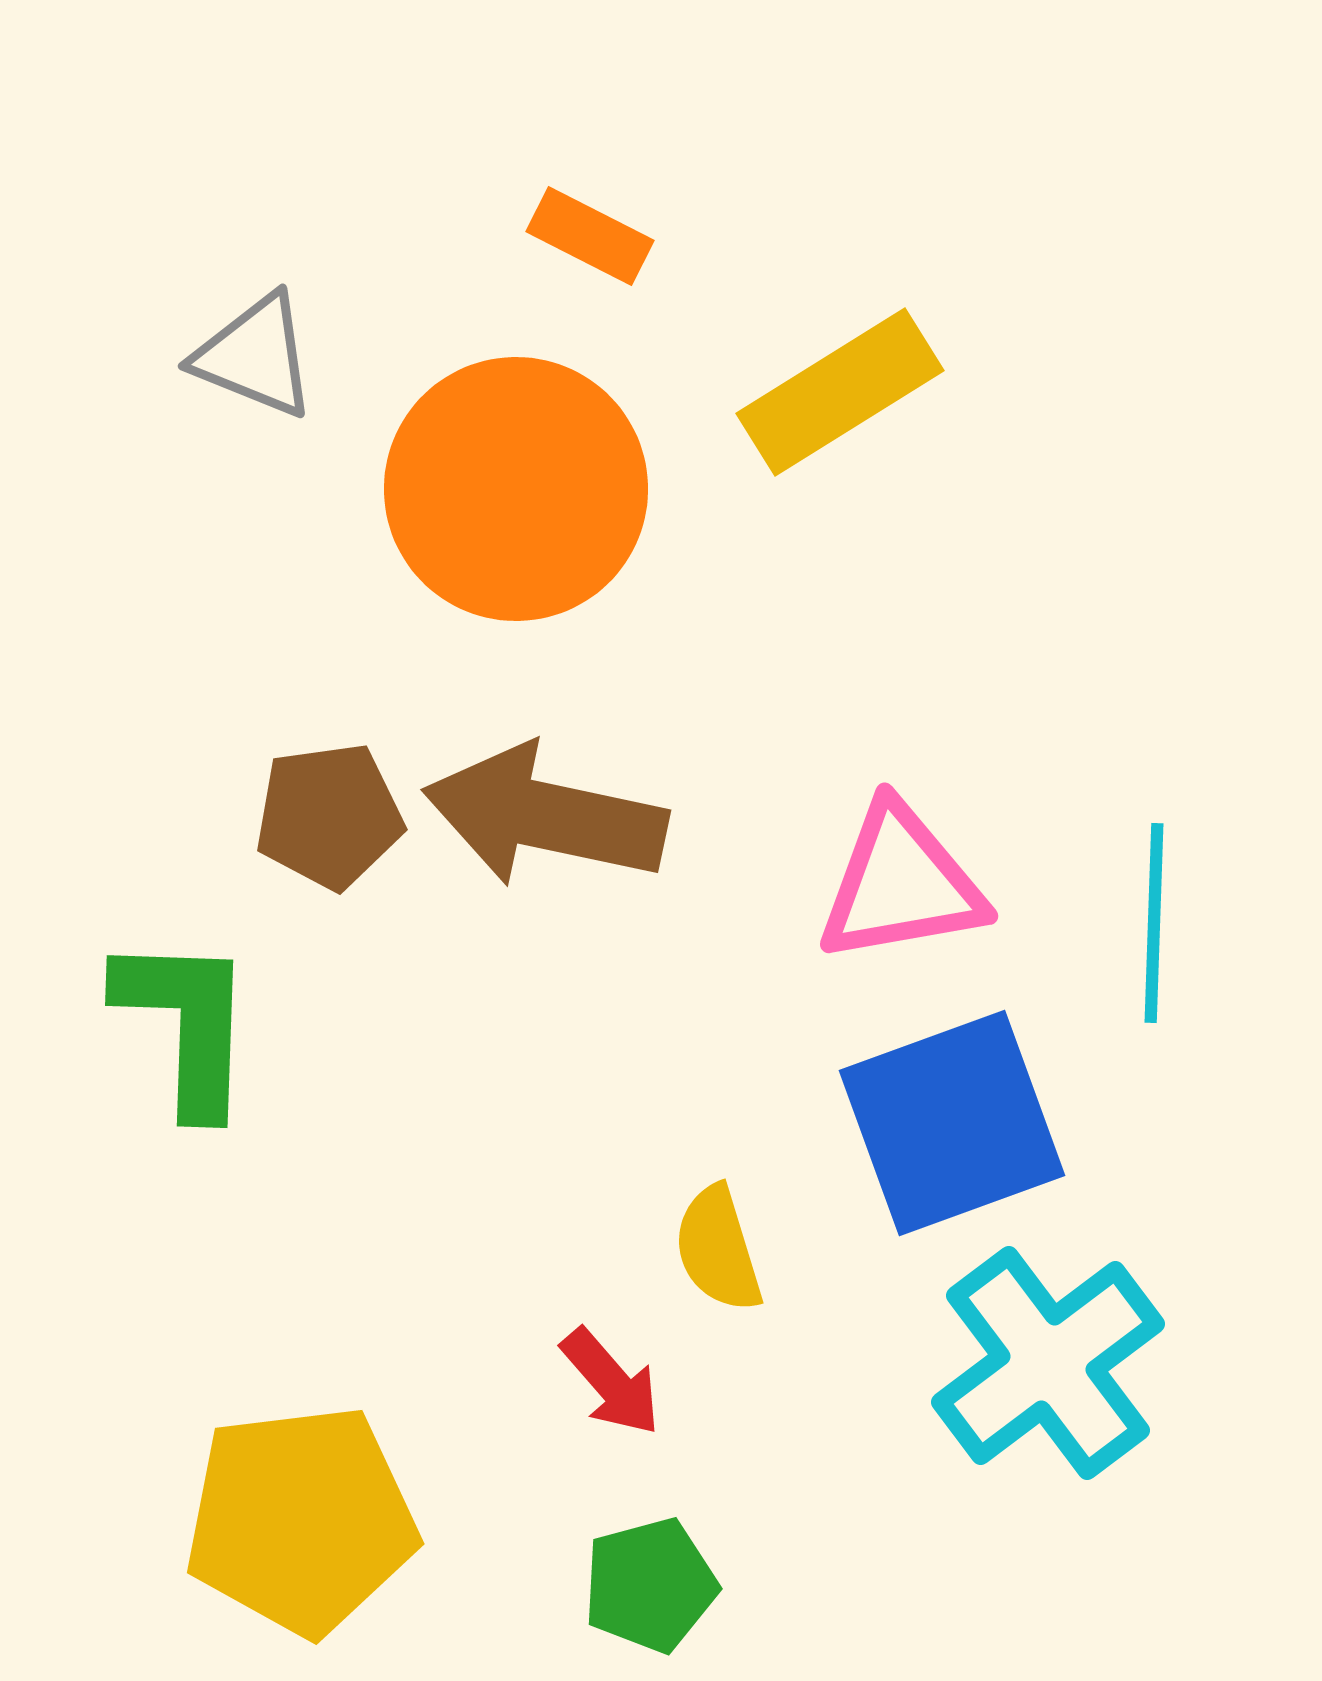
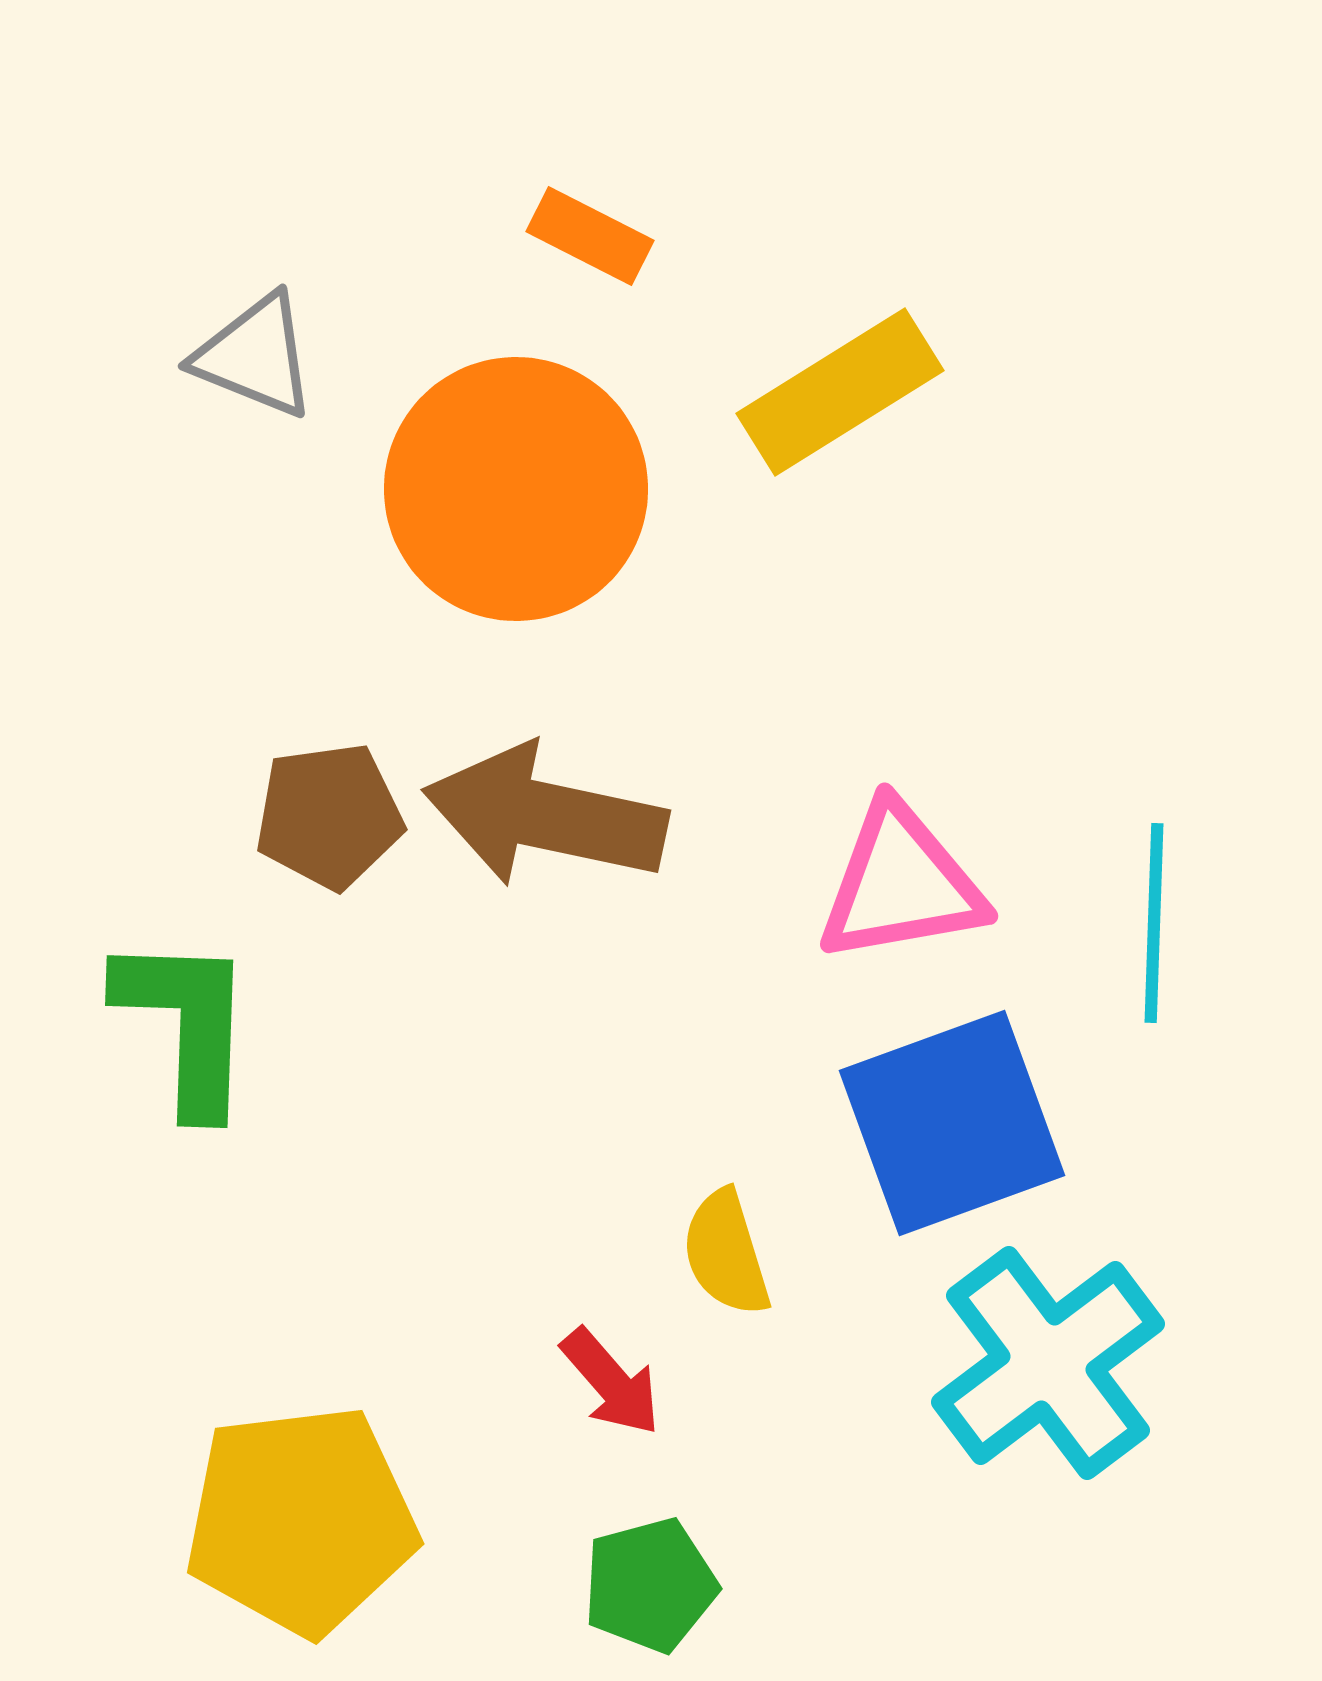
yellow semicircle: moved 8 px right, 4 px down
